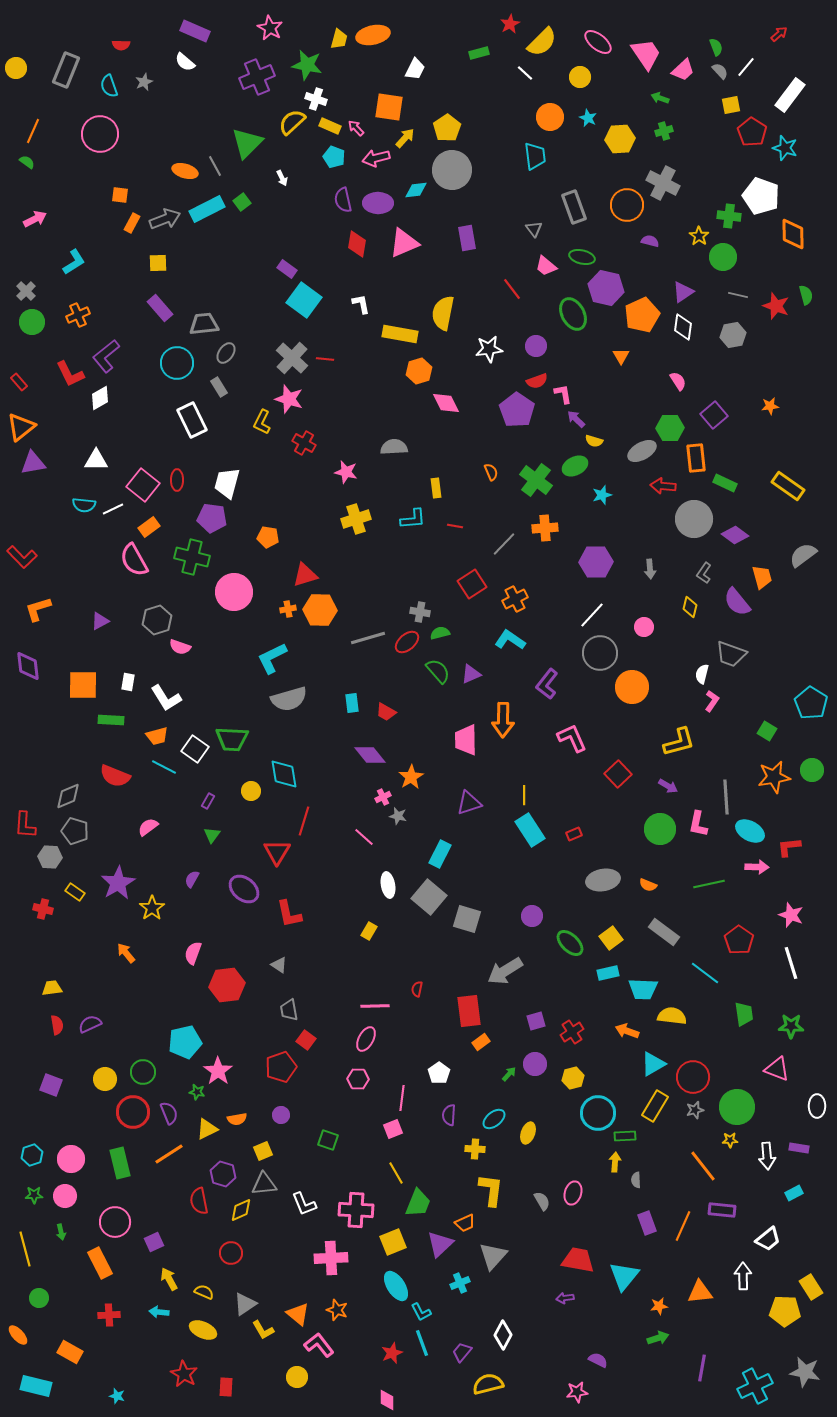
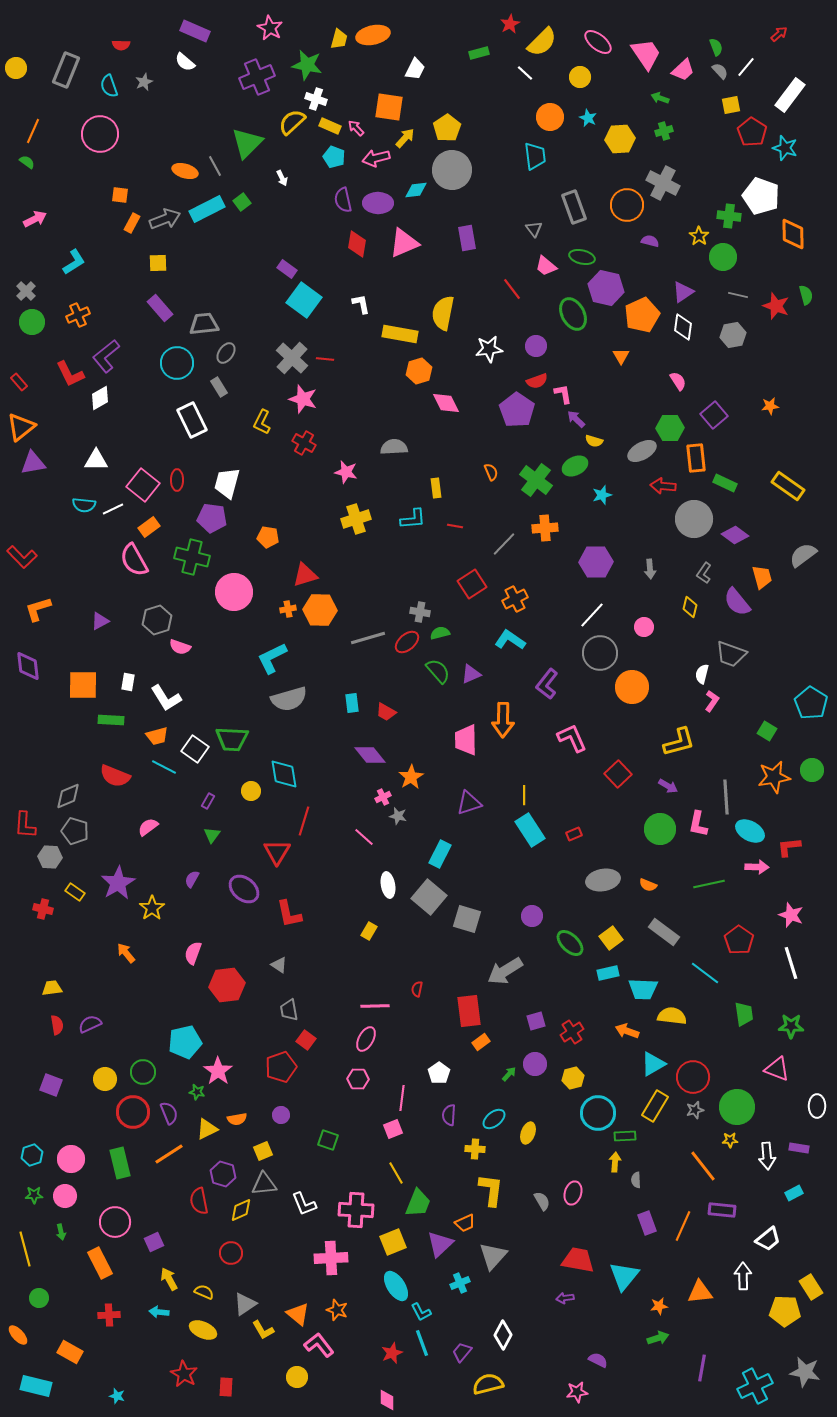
pink star at (289, 399): moved 14 px right
